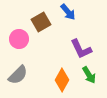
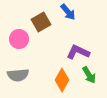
purple L-shape: moved 3 px left, 3 px down; rotated 140 degrees clockwise
gray semicircle: rotated 40 degrees clockwise
